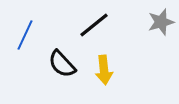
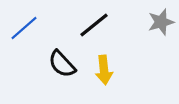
blue line: moved 1 px left, 7 px up; rotated 24 degrees clockwise
